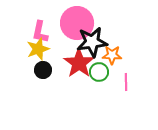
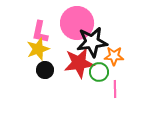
orange star: moved 2 px right, 1 px down
red star: rotated 28 degrees clockwise
black circle: moved 2 px right
pink line: moved 11 px left, 7 px down
